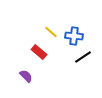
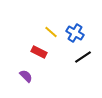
blue cross: moved 1 px right, 3 px up; rotated 24 degrees clockwise
red rectangle: rotated 14 degrees counterclockwise
